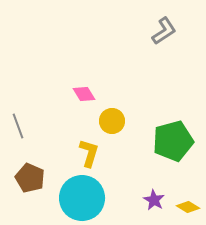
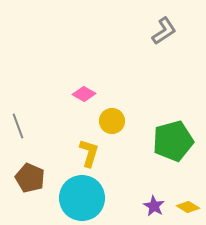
pink diamond: rotated 30 degrees counterclockwise
purple star: moved 6 px down
